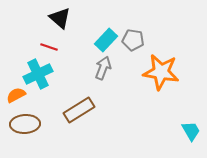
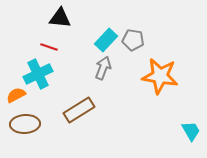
black triangle: rotated 35 degrees counterclockwise
orange star: moved 1 px left, 4 px down
